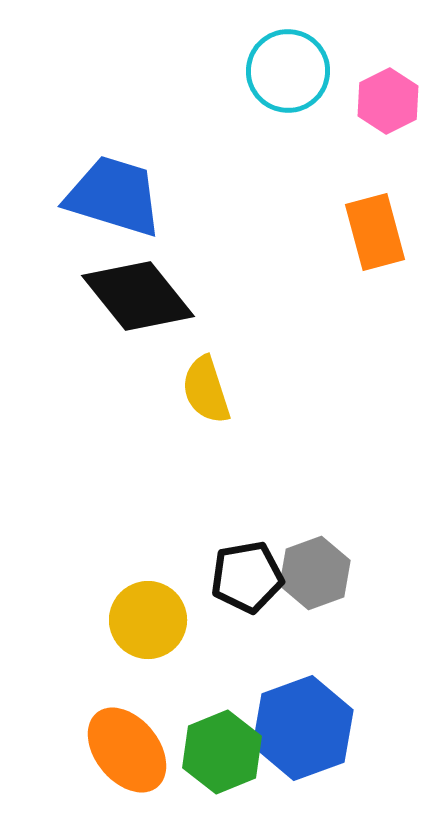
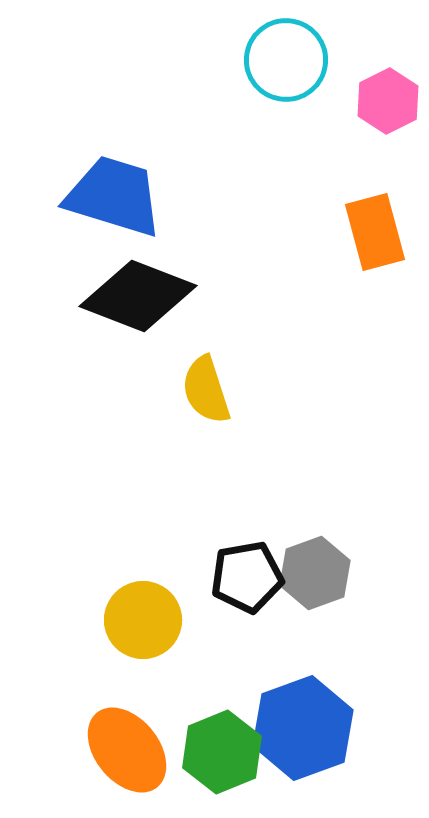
cyan circle: moved 2 px left, 11 px up
black diamond: rotated 30 degrees counterclockwise
yellow circle: moved 5 px left
